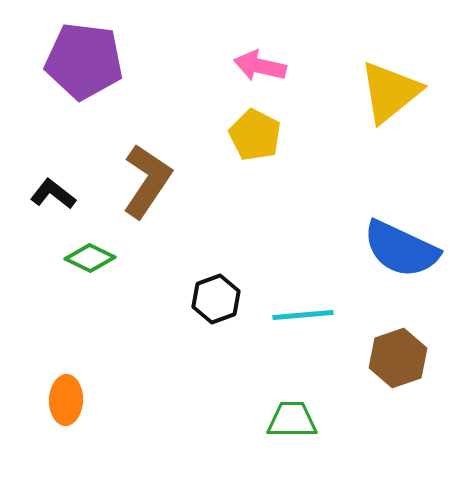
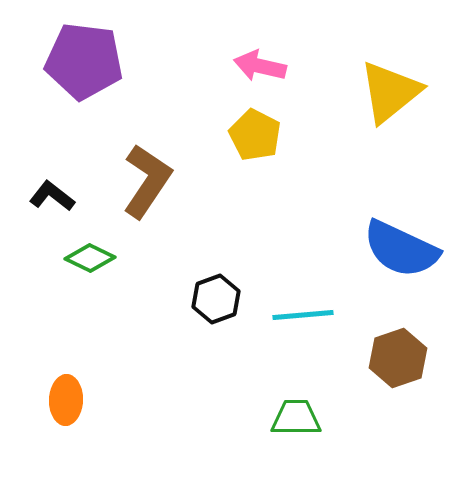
black L-shape: moved 1 px left, 2 px down
green trapezoid: moved 4 px right, 2 px up
